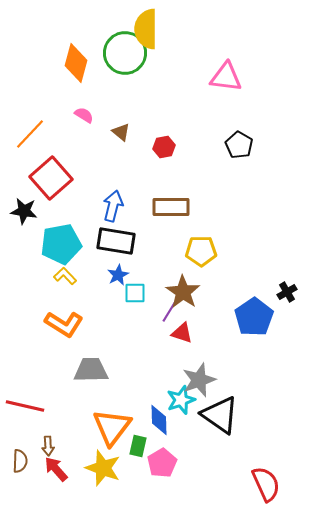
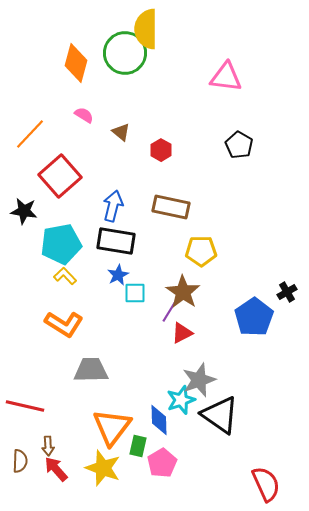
red hexagon: moved 3 px left, 3 px down; rotated 20 degrees counterclockwise
red square: moved 9 px right, 2 px up
brown rectangle: rotated 12 degrees clockwise
red triangle: rotated 45 degrees counterclockwise
